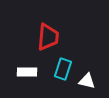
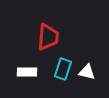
white triangle: moved 9 px up
